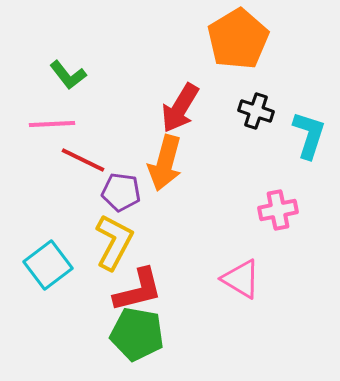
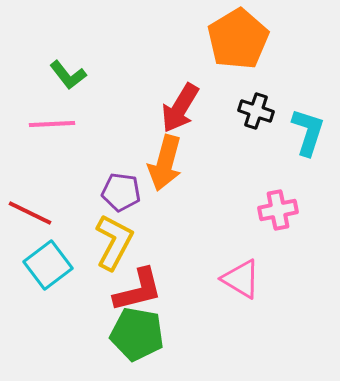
cyan L-shape: moved 1 px left, 3 px up
red line: moved 53 px left, 53 px down
